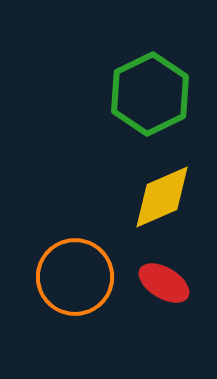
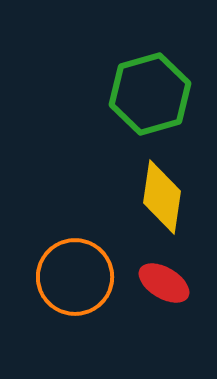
green hexagon: rotated 10 degrees clockwise
yellow diamond: rotated 58 degrees counterclockwise
